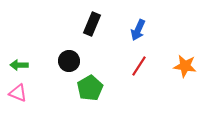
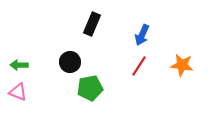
blue arrow: moved 4 px right, 5 px down
black circle: moved 1 px right, 1 px down
orange star: moved 3 px left, 1 px up
green pentagon: rotated 20 degrees clockwise
pink triangle: moved 1 px up
